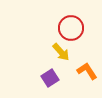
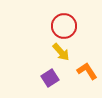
red circle: moved 7 px left, 2 px up
